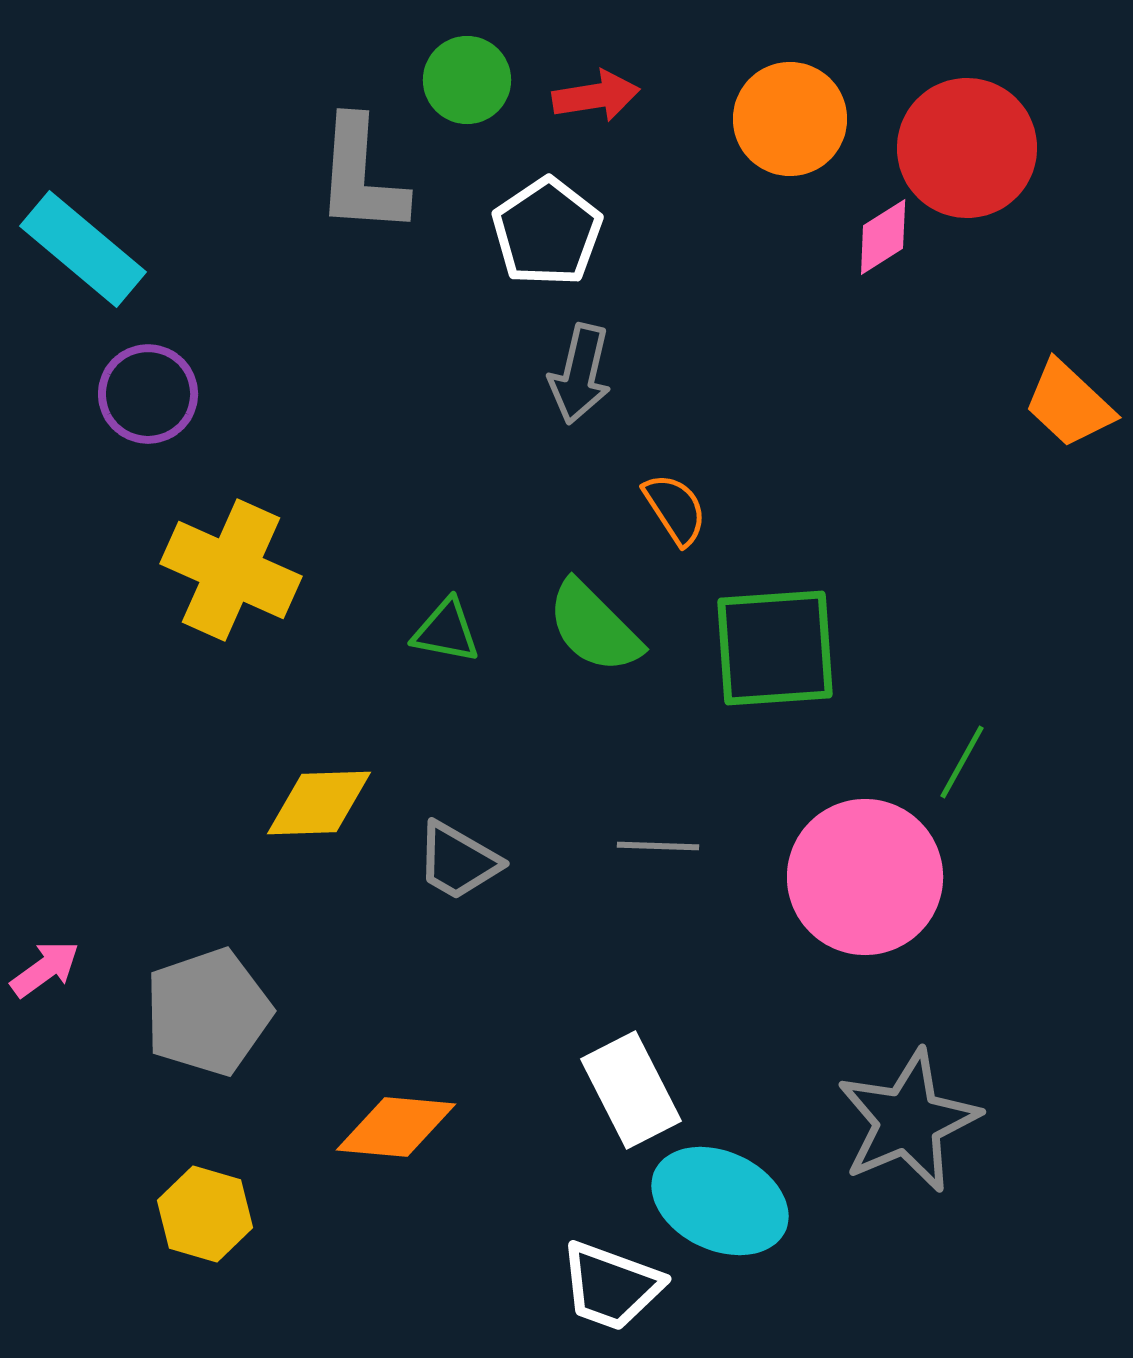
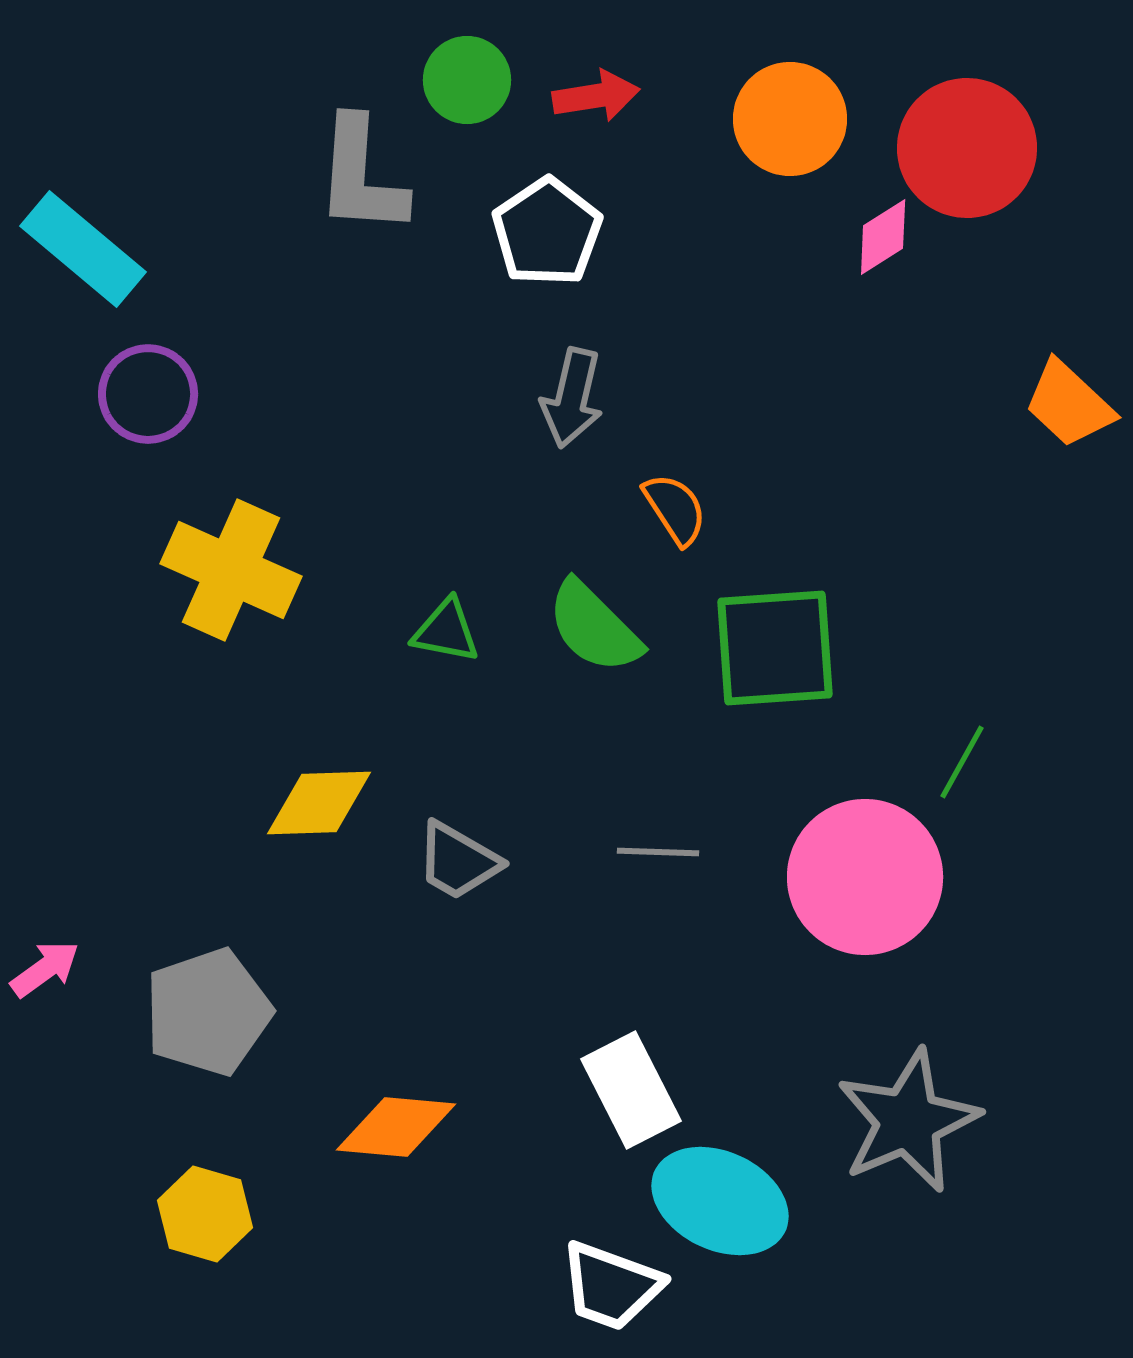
gray arrow: moved 8 px left, 24 px down
gray line: moved 6 px down
